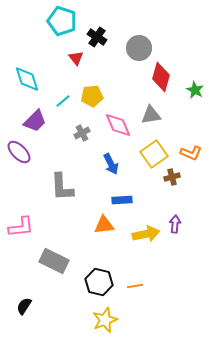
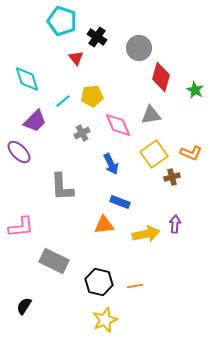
blue rectangle: moved 2 px left, 2 px down; rotated 24 degrees clockwise
